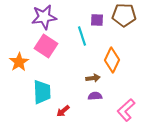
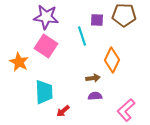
purple star: moved 2 px right; rotated 15 degrees clockwise
orange star: rotated 12 degrees counterclockwise
cyan trapezoid: moved 2 px right
